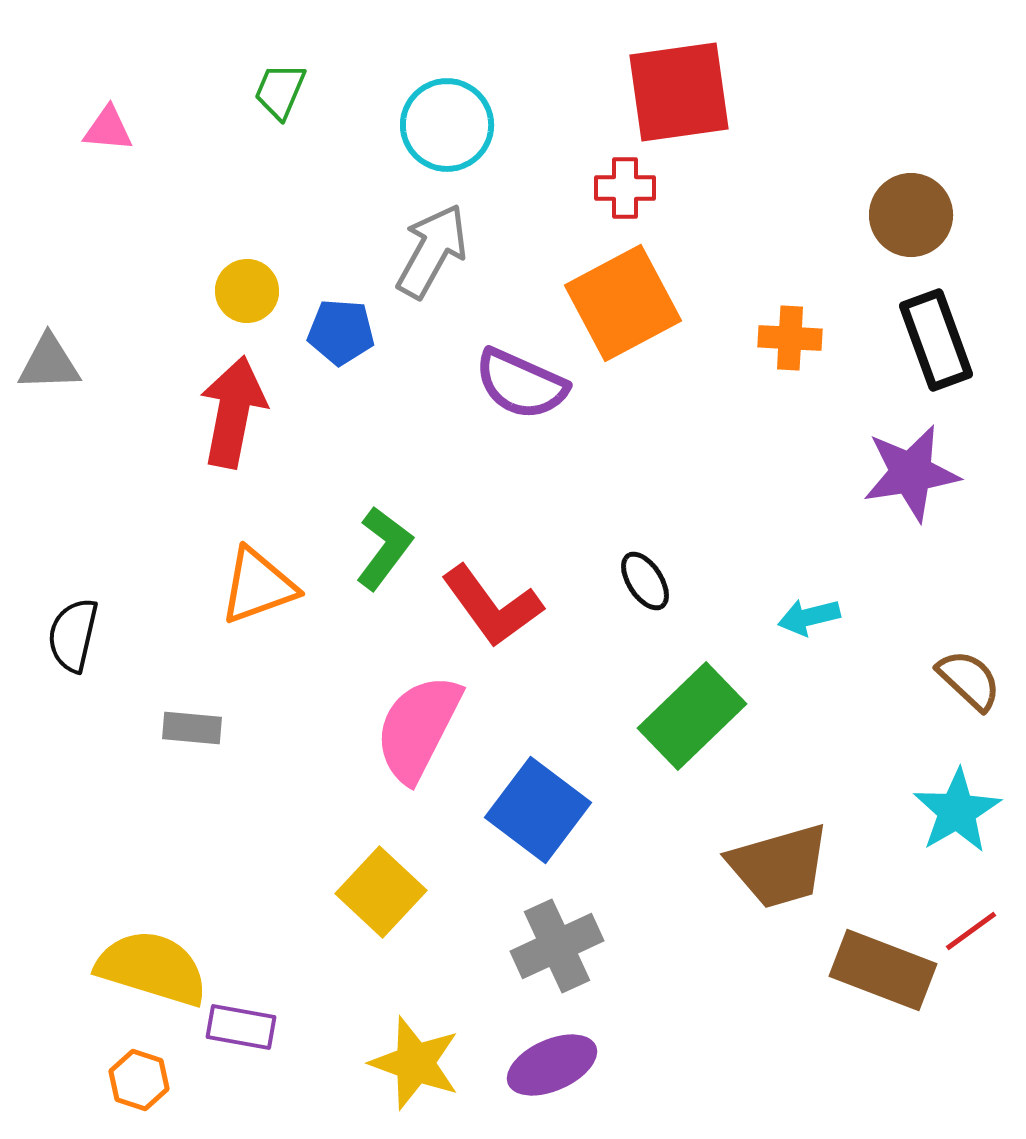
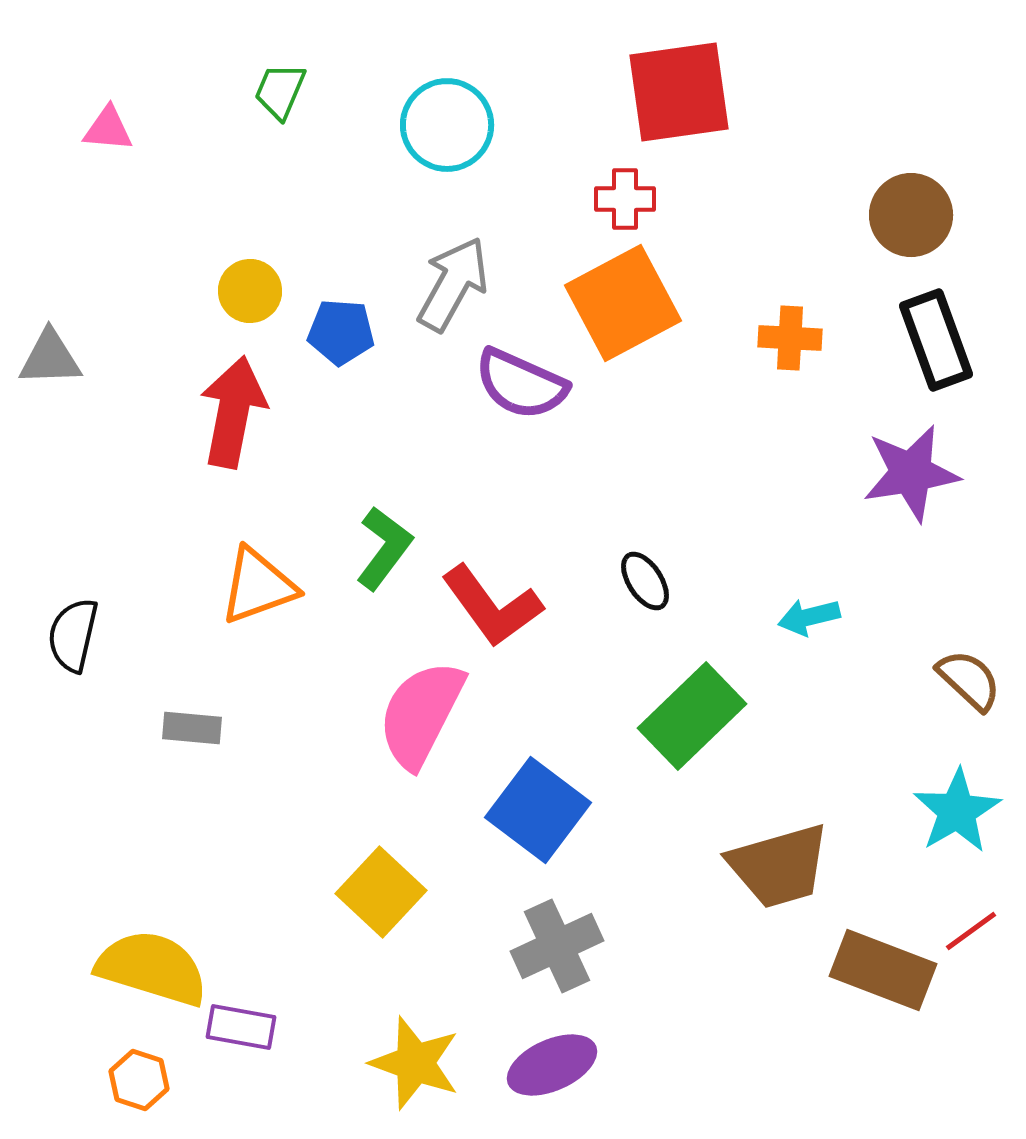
red cross: moved 11 px down
gray arrow: moved 21 px right, 33 px down
yellow circle: moved 3 px right
gray triangle: moved 1 px right, 5 px up
pink semicircle: moved 3 px right, 14 px up
